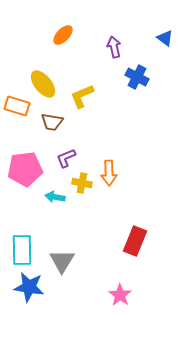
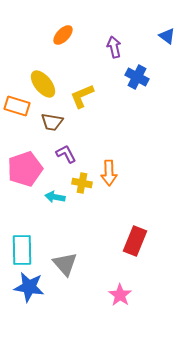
blue triangle: moved 2 px right, 2 px up
purple L-shape: moved 4 px up; rotated 85 degrees clockwise
pink pentagon: rotated 12 degrees counterclockwise
gray triangle: moved 3 px right, 3 px down; rotated 12 degrees counterclockwise
